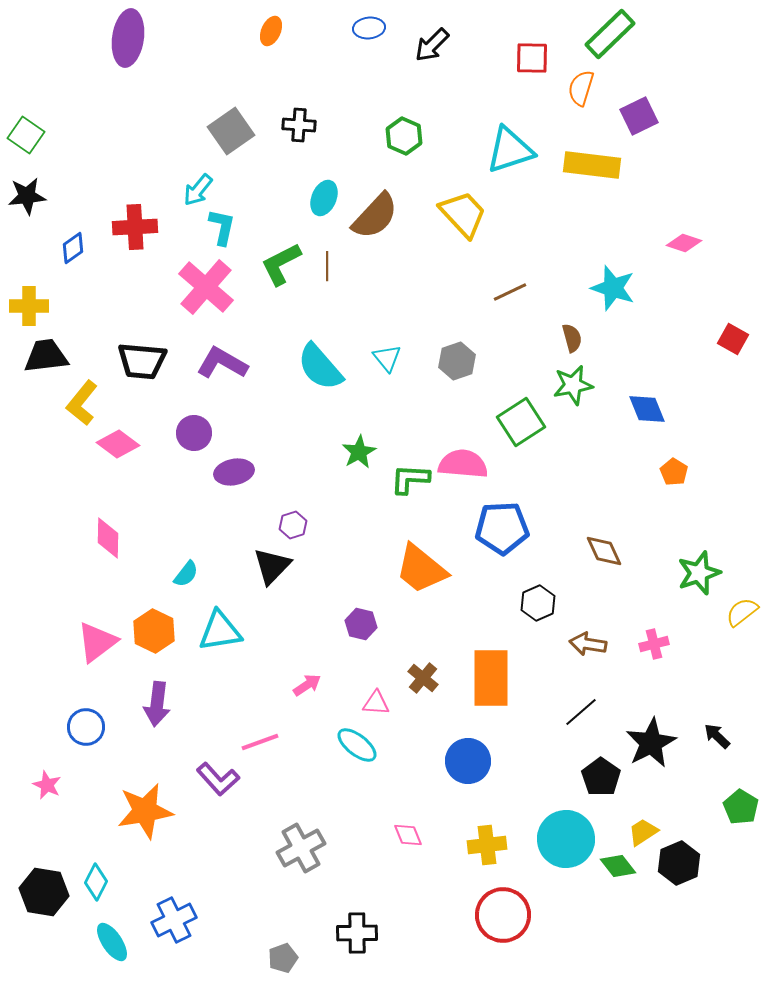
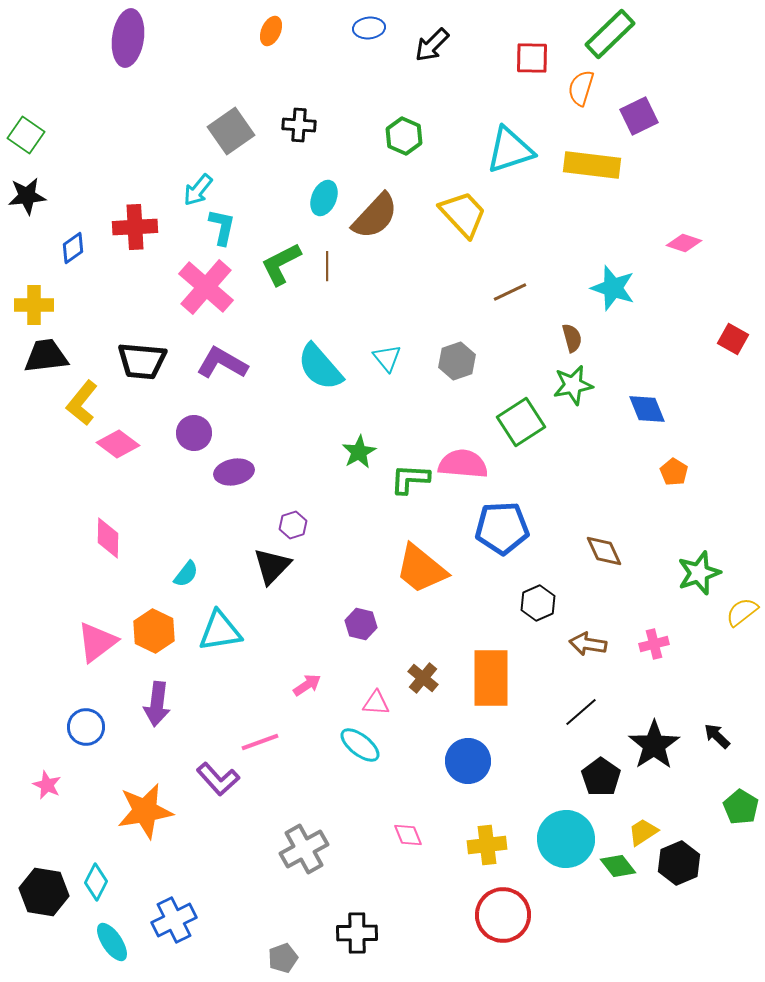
yellow cross at (29, 306): moved 5 px right, 1 px up
black star at (651, 743): moved 3 px right, 2 px down; rotated 6 degrees counterclockwise
cyan ellipse at (357, 745): moved 3 px right
gray cross at (301, 848): moved 3 px right, 1 px down
